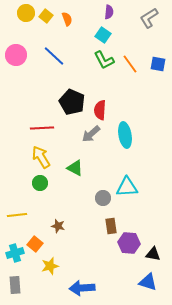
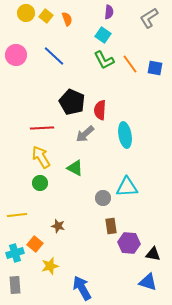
blue square: moved 3 px left, 4 px down
gray arrow: moved 6 px left
blue arrow: rotated 65 degrees clockwise
